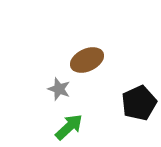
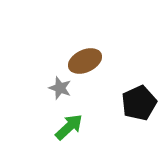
brown ellipse: moved 2 px left, 1 px down
gray star: moved 1 px right, 1 px up
